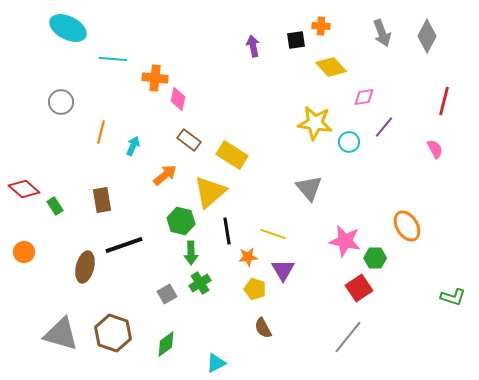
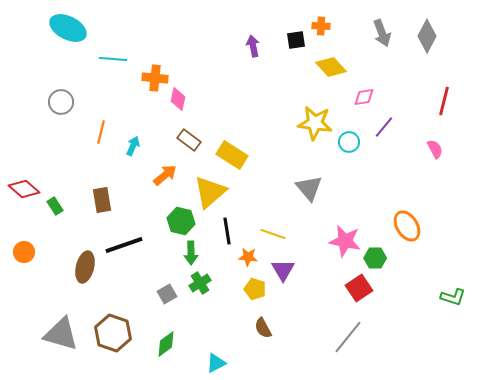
orange star at (248, 257): rotated 12 degrees clockwise
